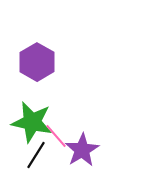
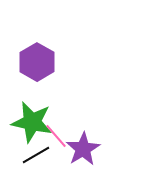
purple star: moved 1 px right, 1 px up
black line: rotated 28 degrees clockwise
